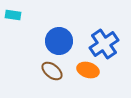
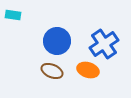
blue circle: moved 2 px left
brown ellipse: rotated 15 degrees counterclockwise
